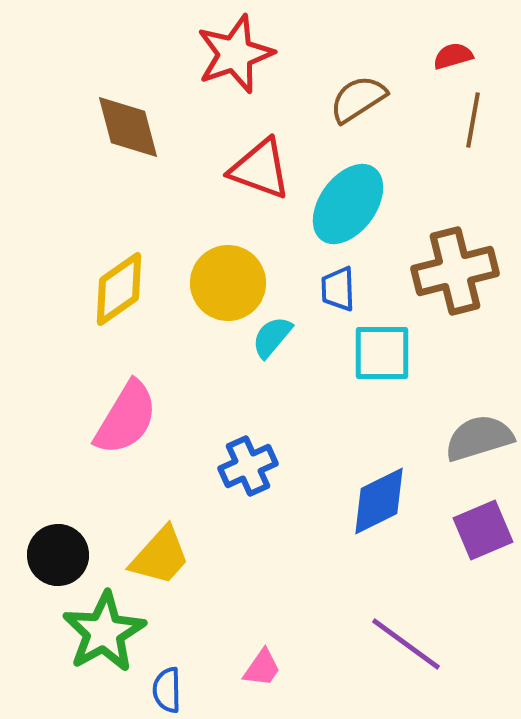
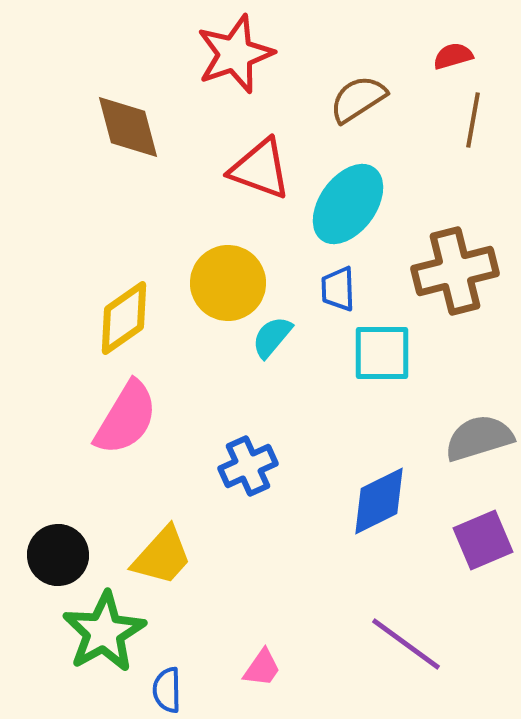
yellow diamond: moved 5 px right, 29 px down
purple square: moved 10 px down
yellow trapezoid: moved 2 px right
